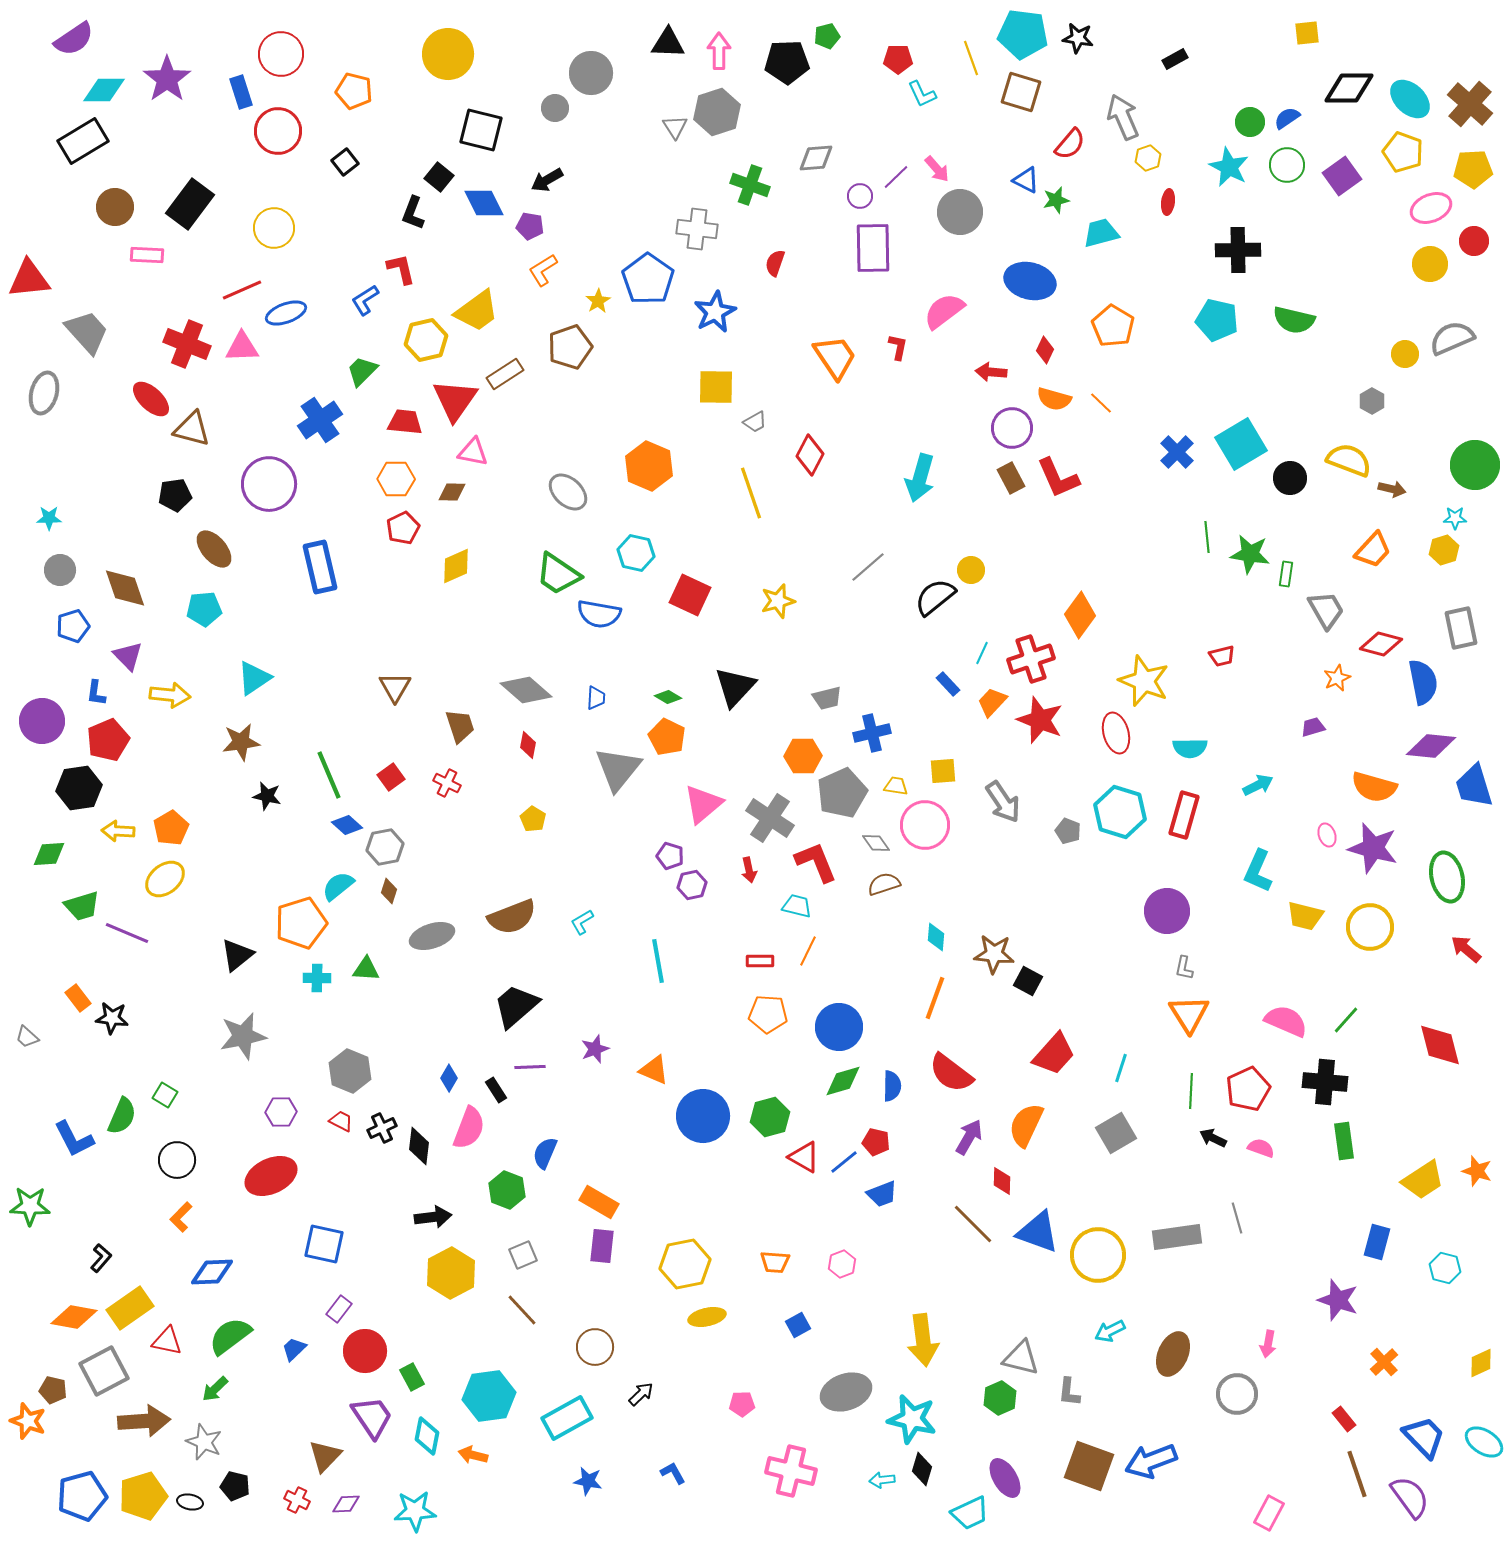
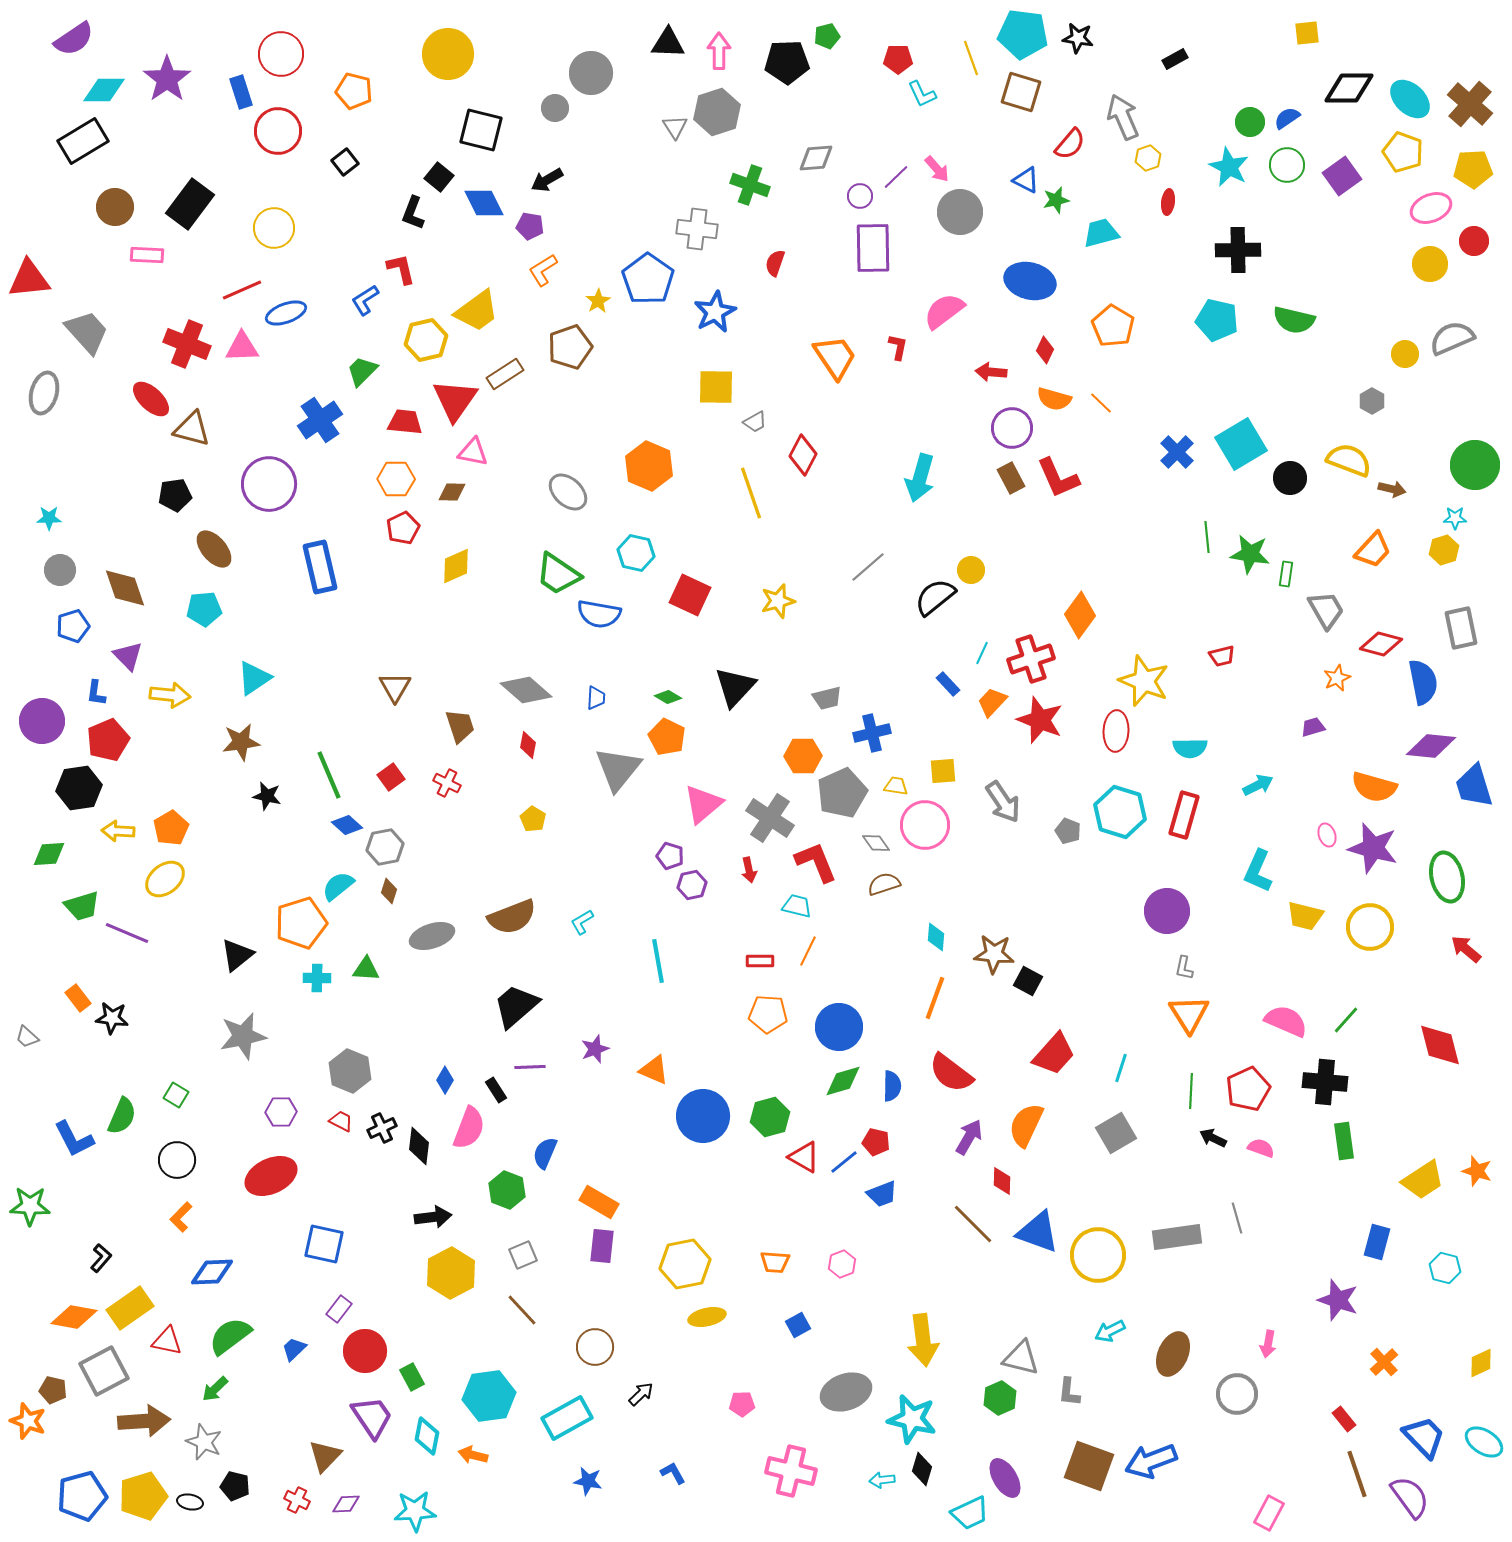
red diamond at (810, 455): moved 7 px left
red ellipse at (1116, 733): moved 2 px up; rotated 18 degrees clockwise
blue diamond at (449, 1078): moved 4 px left, 2 px down
green square at (165, 1095): moved 11 px right
